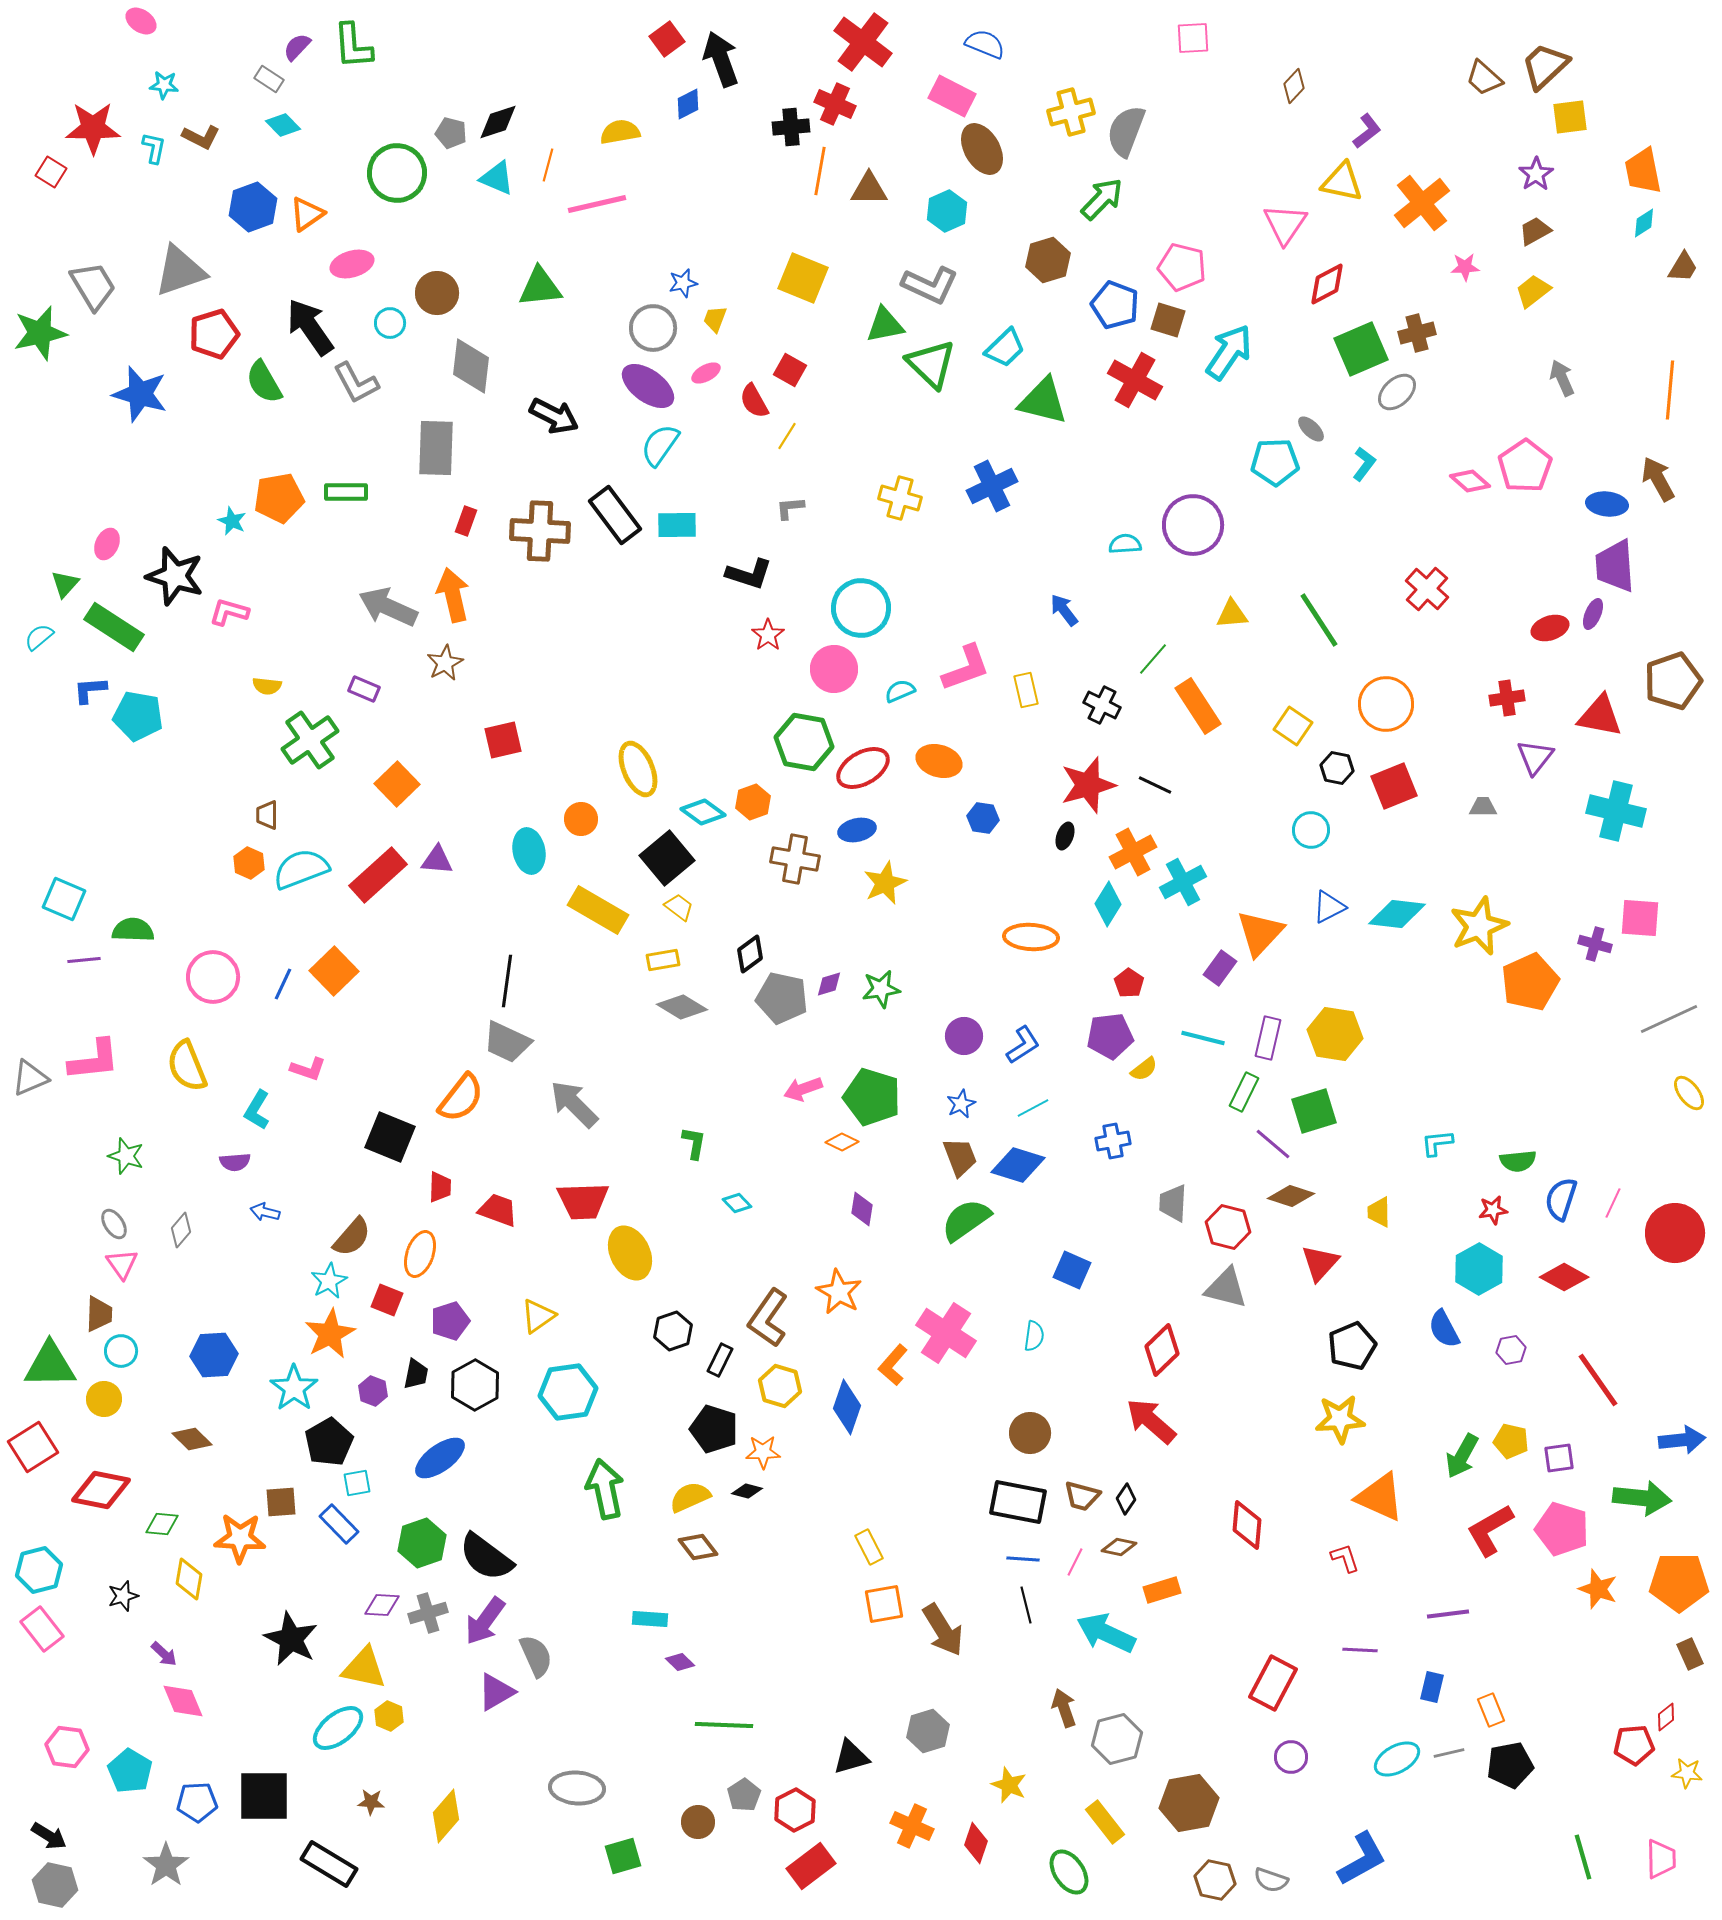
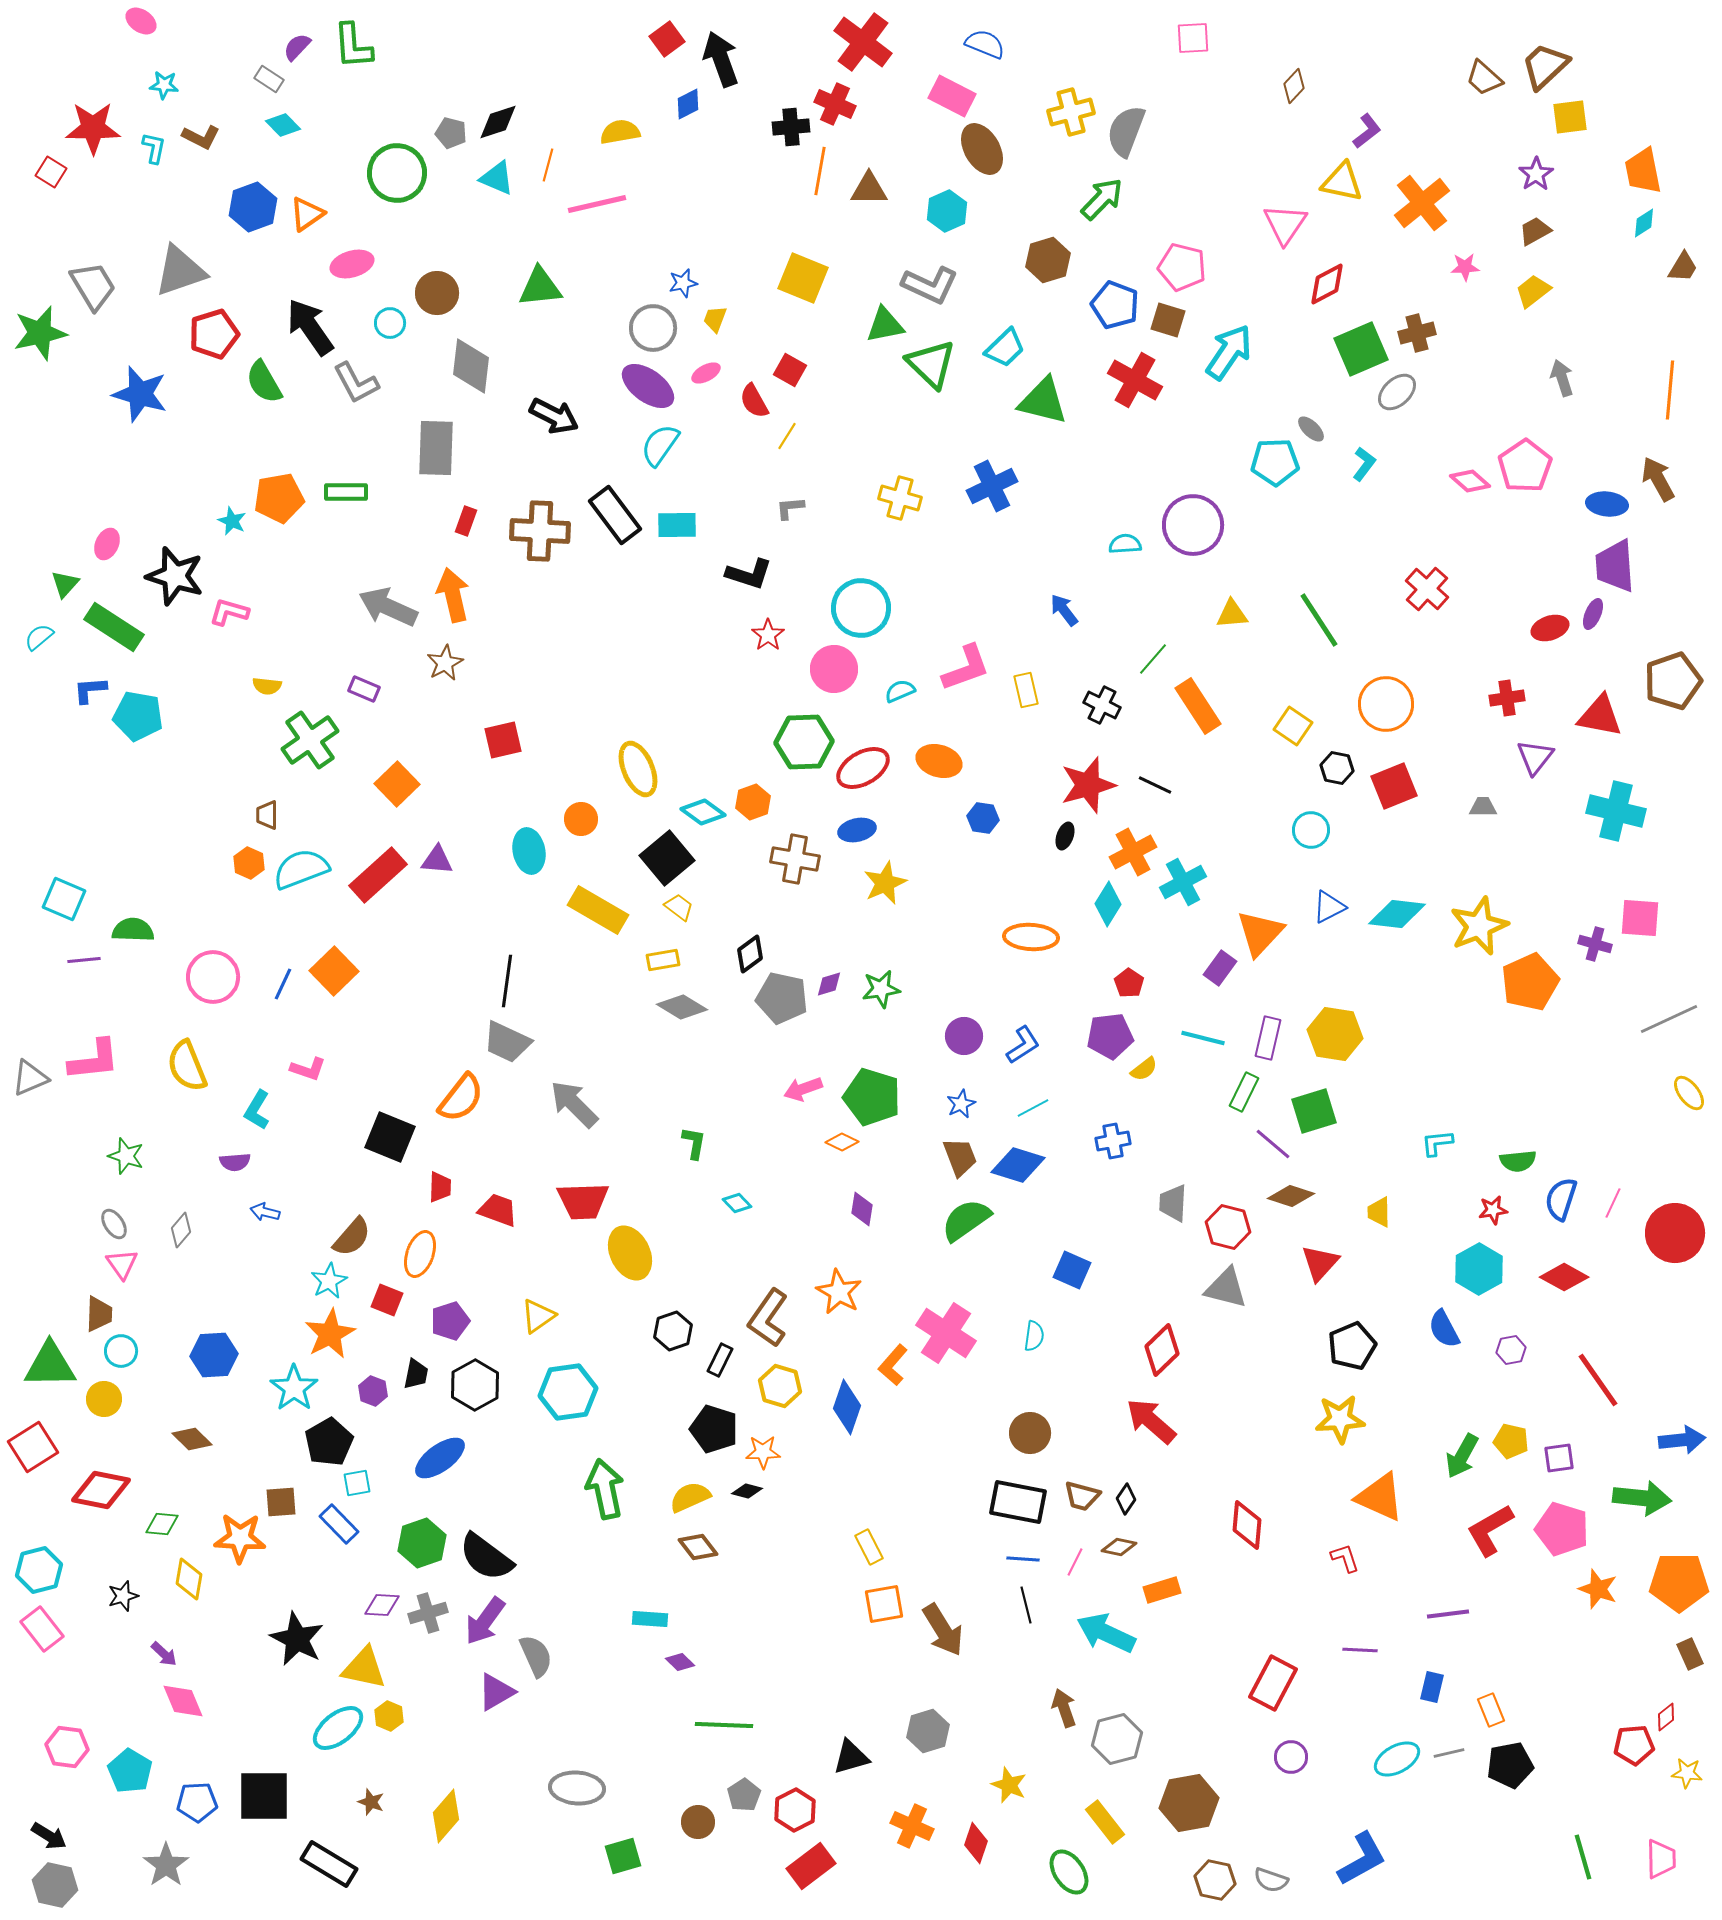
gray arrow at (1562, 378): rotated 6 degrees clockwise
green hexagon at (804, 742): rotated 12 degrees counterclockwise
black star at (291, 1639): moved 6 px right
brown star at (371, 1802): rotated 16 degrees clockwise
